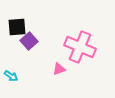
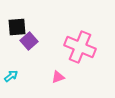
pink triangle: moved 1 px left, 8 px down
cyan arrow: rotated 72 degrees counterclockwise
